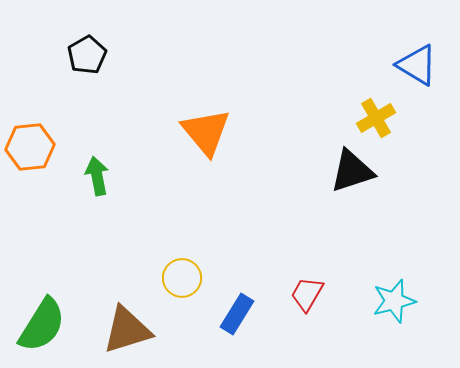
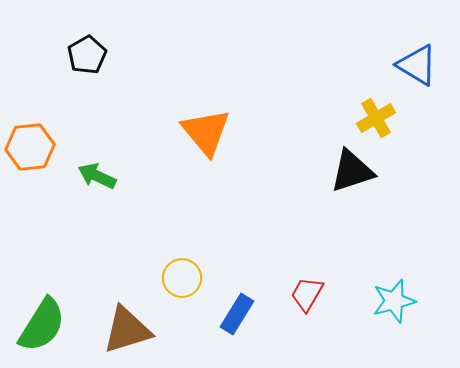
green arrow: rotated 54 degrees counterclockwise
